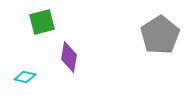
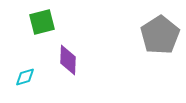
purple diamond: moved 1 px left, 3 px down; rotated 8 degrees counterclockwise
cyan diamond: rotated 30 degrees counterclockwise
